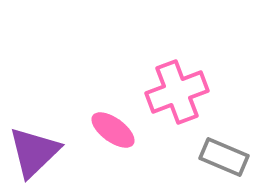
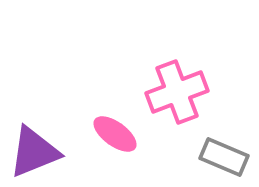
pink ellipse: moved 2 px right, 4 px down
purple triangle: rotated 22 degrees clockwise
